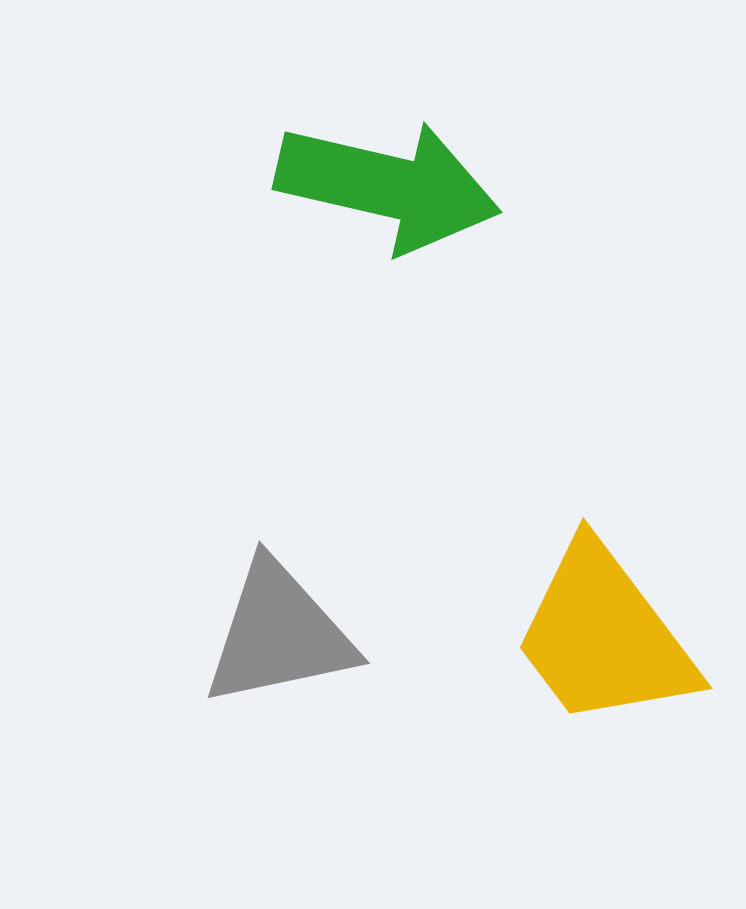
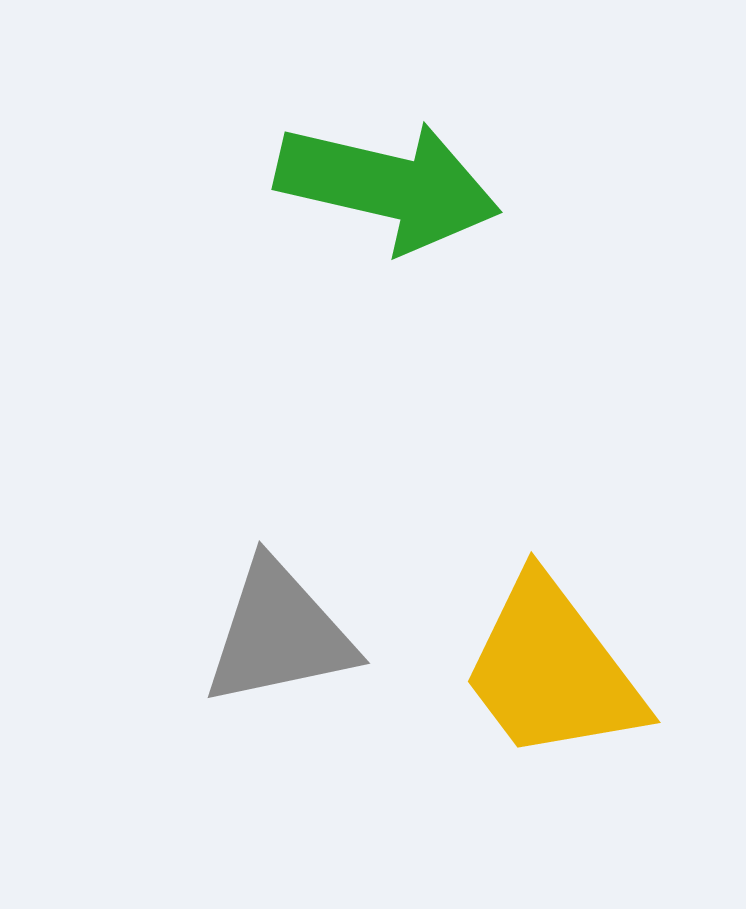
yellow trapezoid: moved 52 px left, 34 px down
